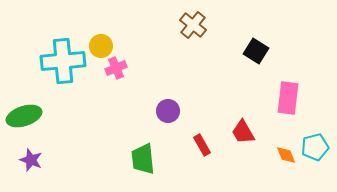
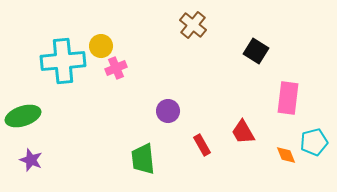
green ellipse: moved 1 px left
cyan pentagon: moved 1 px left, 5 px up
